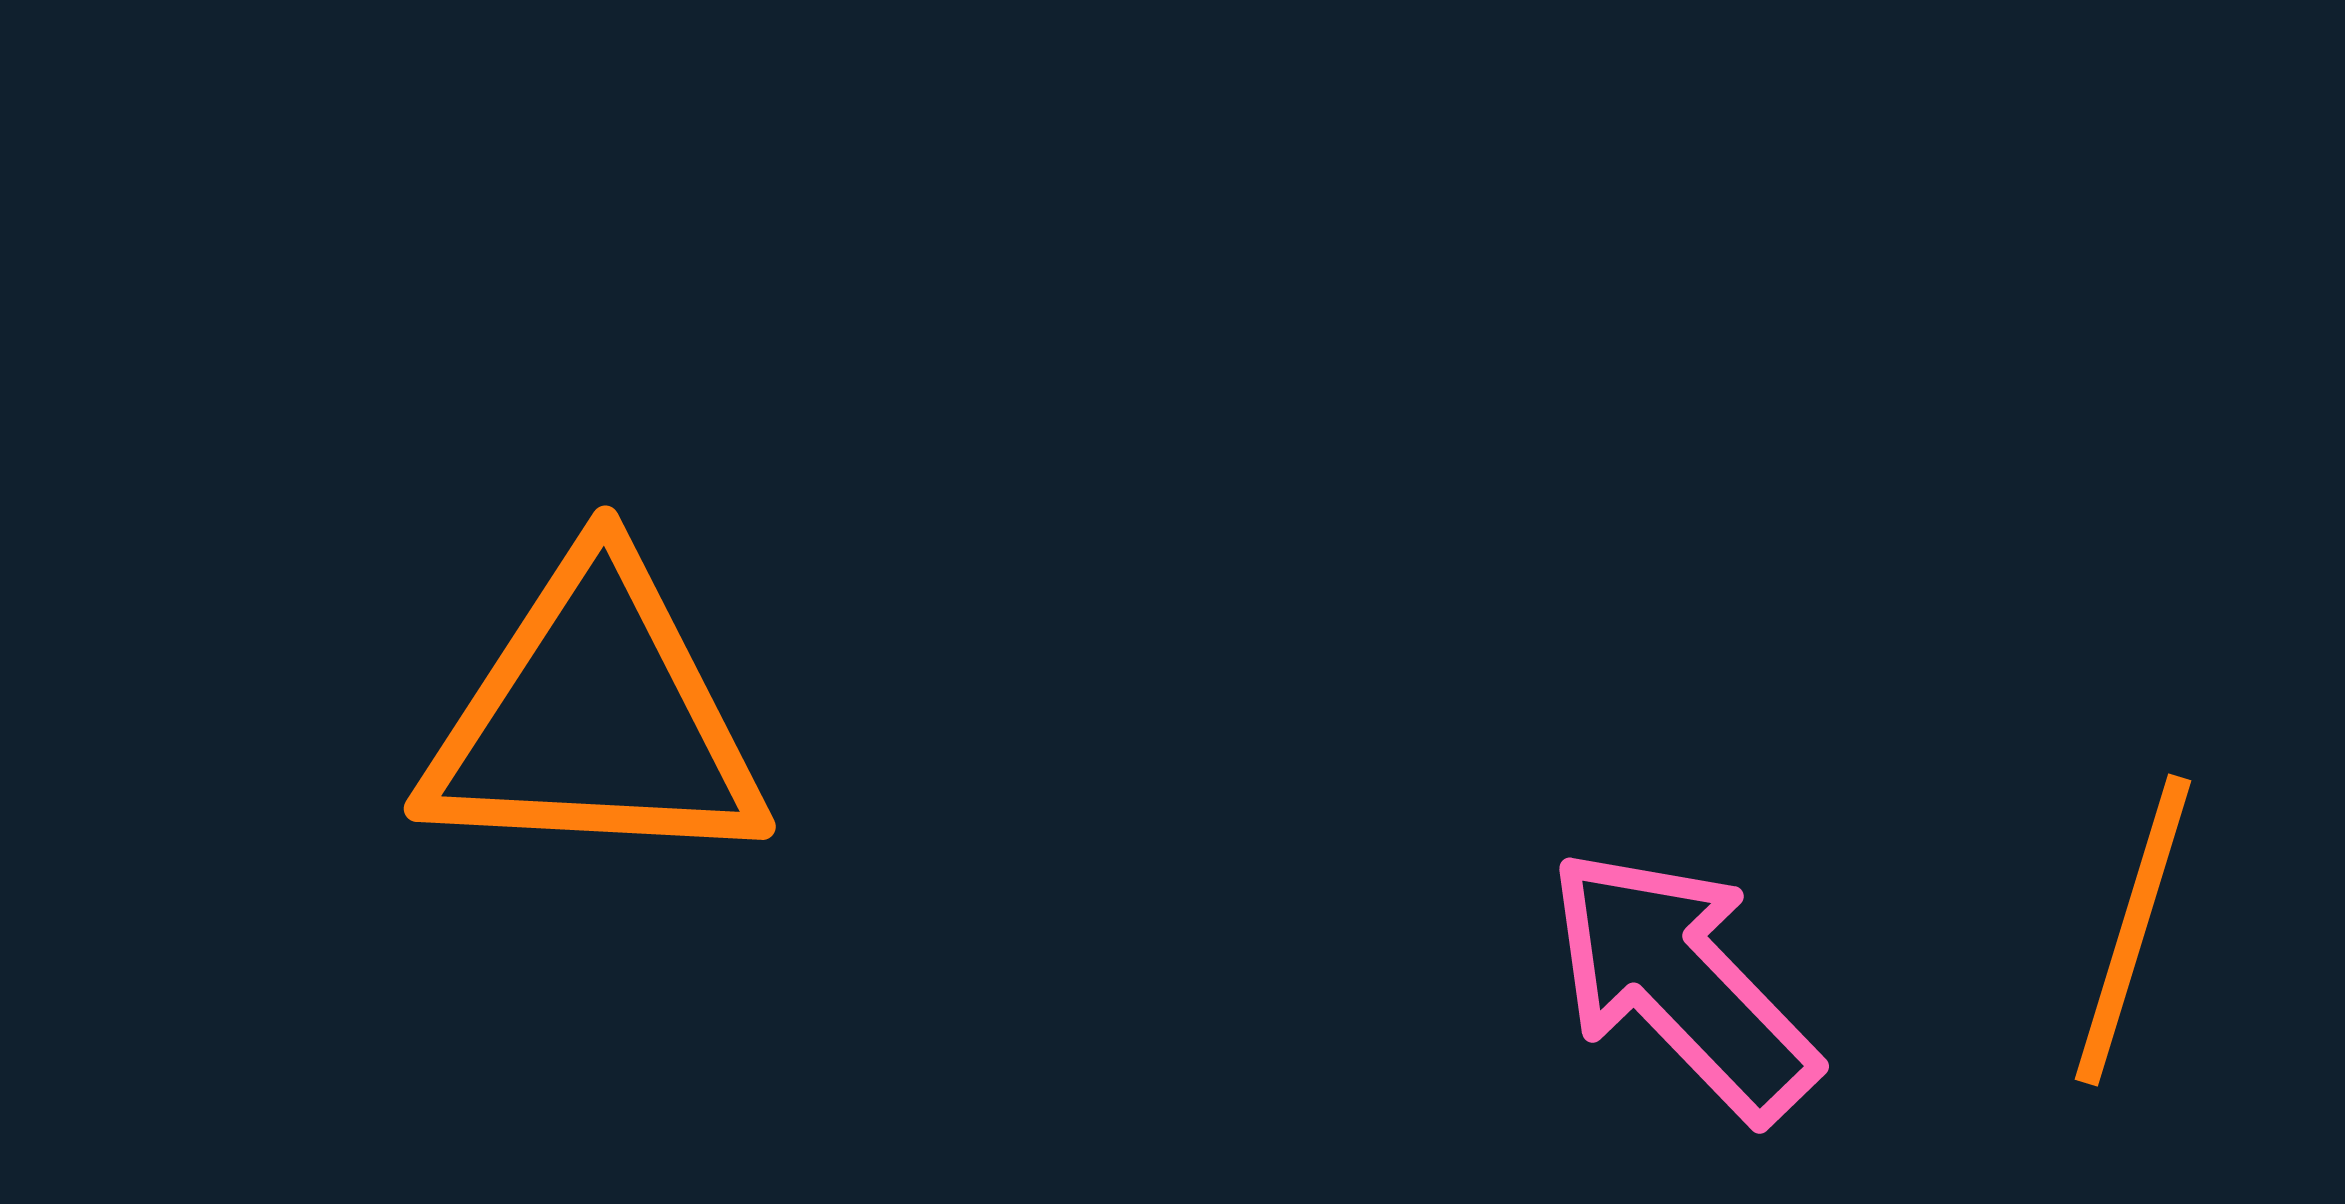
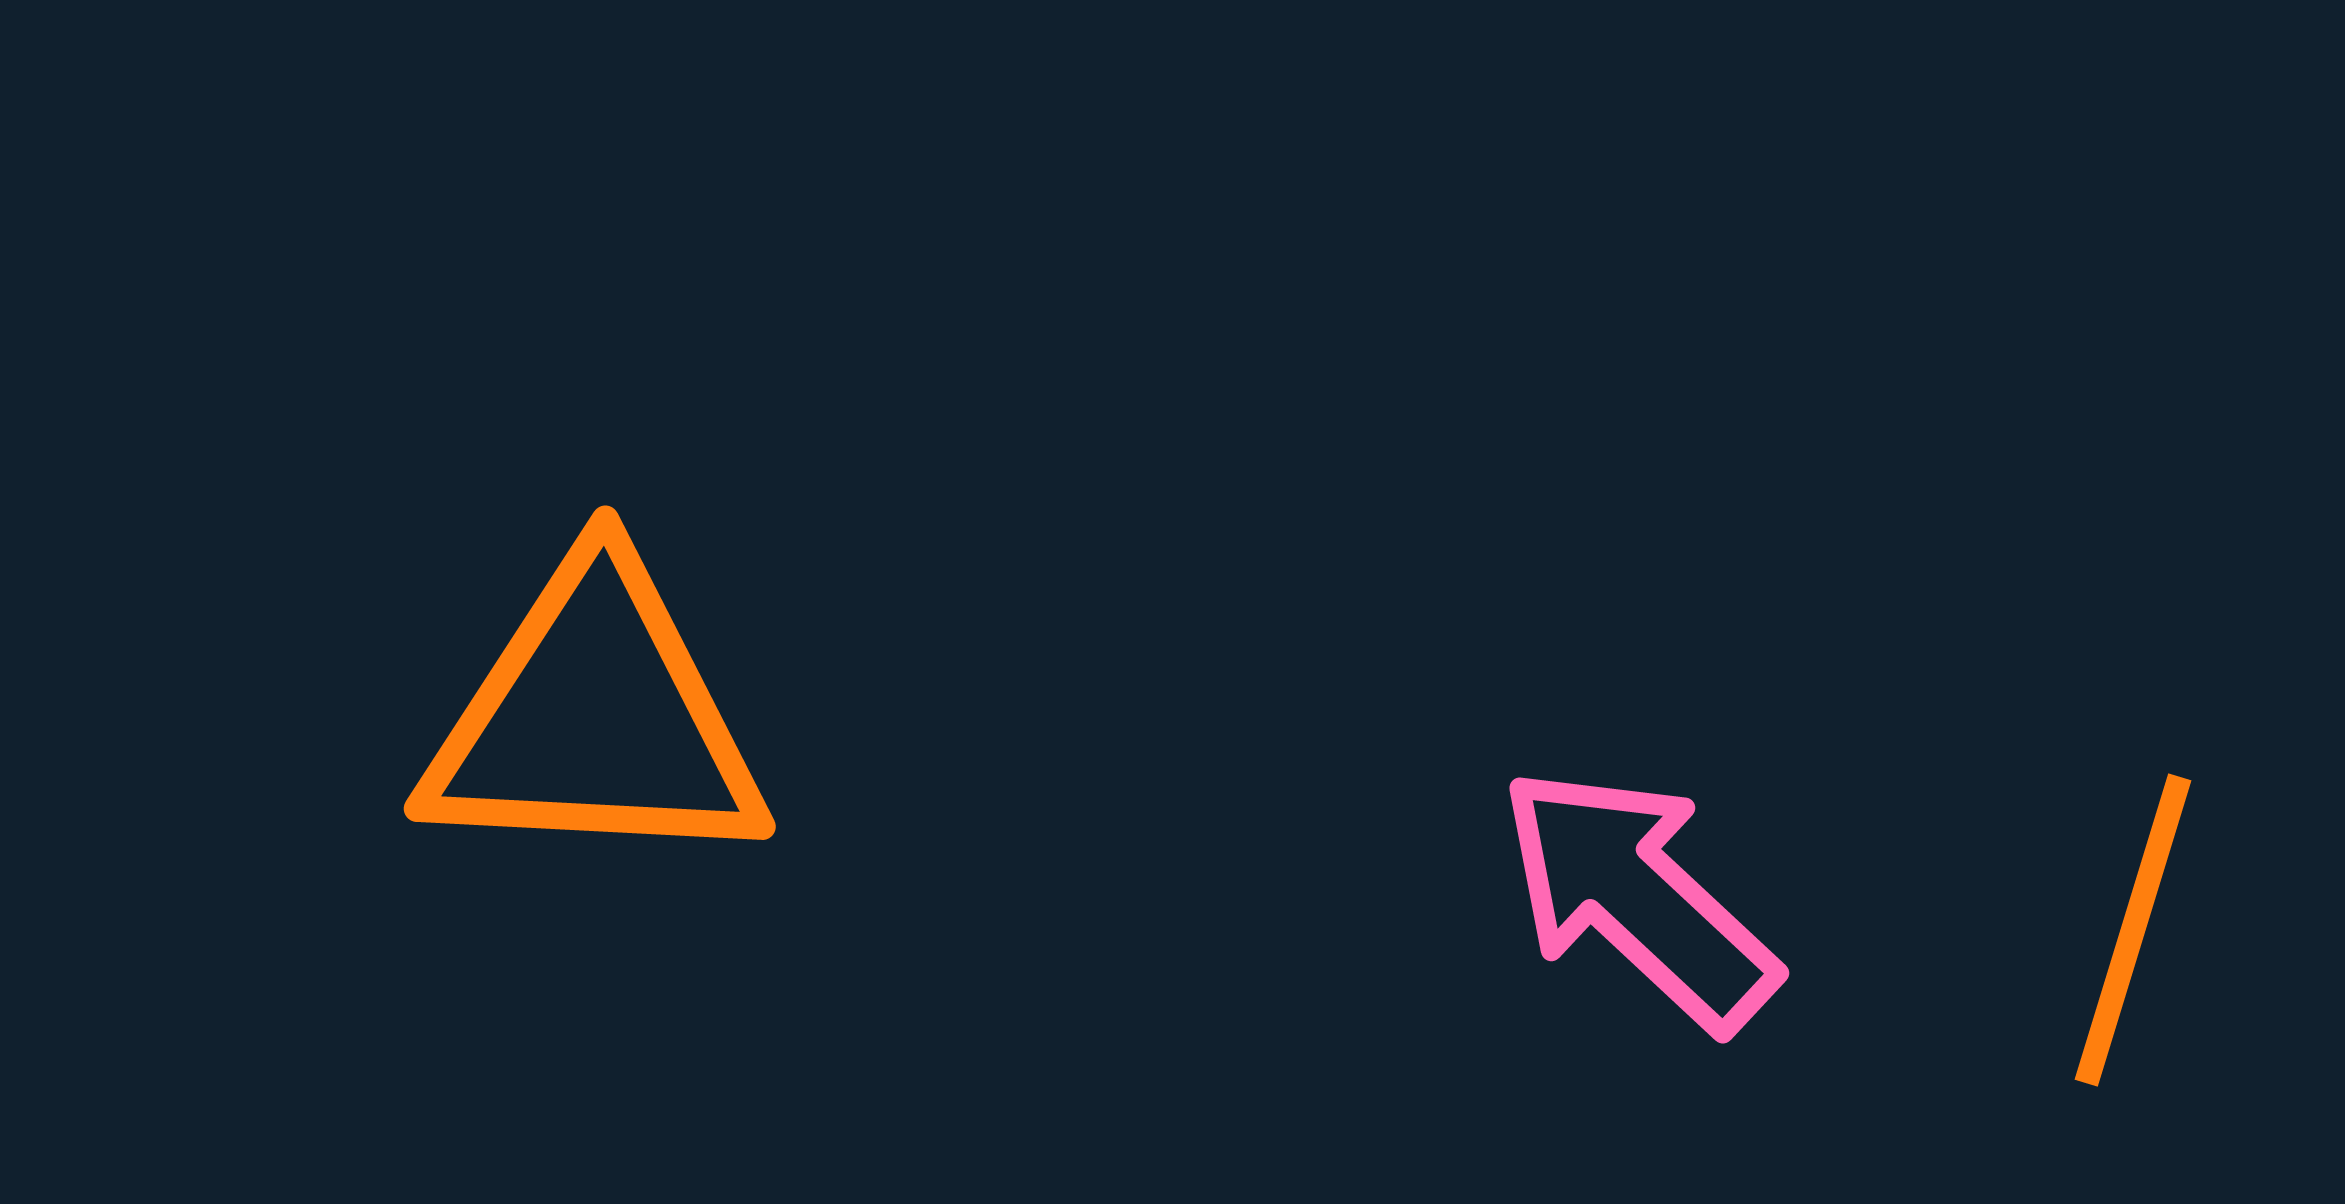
pink arrow: moved 44 px left, 86 px up; rotated 3 degrees counterclockwise
